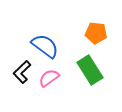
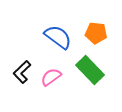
blue semicircle: moved 13 px right, 9 px up
green rectangle: rotated 12 degrees counterclockwise
pink semicircle: moved 2 px right, 1 px up
